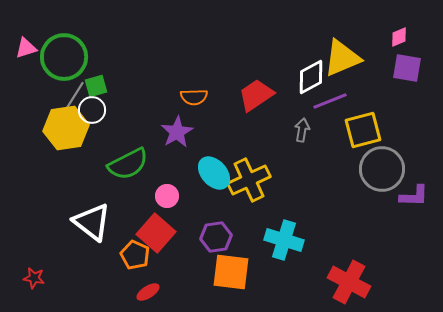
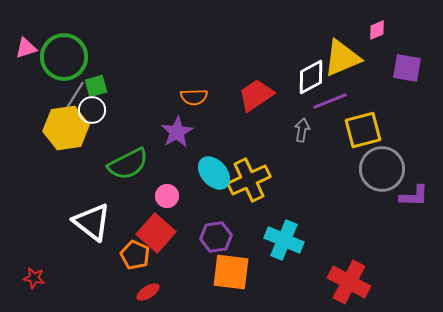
pink diamond: moved 22 px left, 7 px up
cyan cross: rotated 6 degrees clockwise
